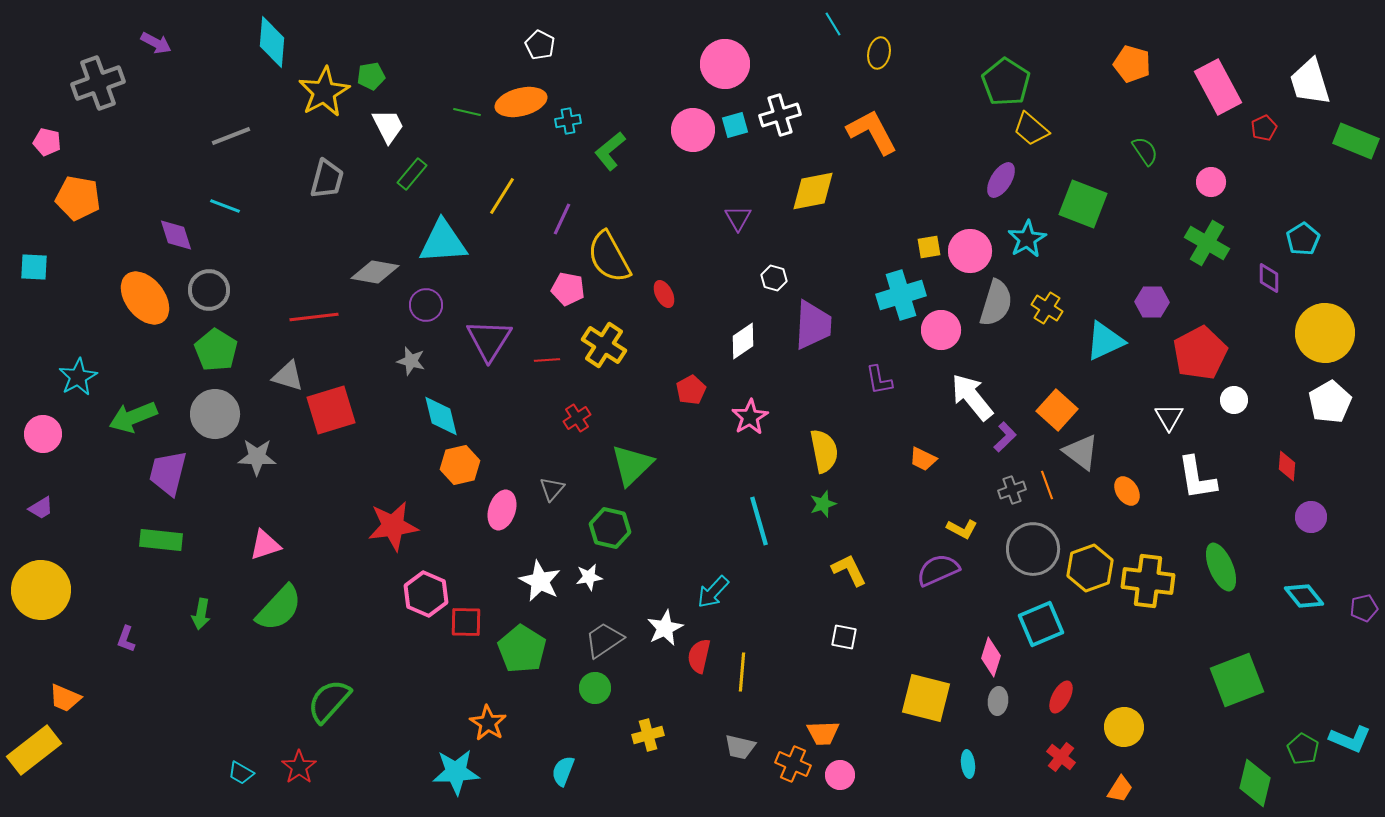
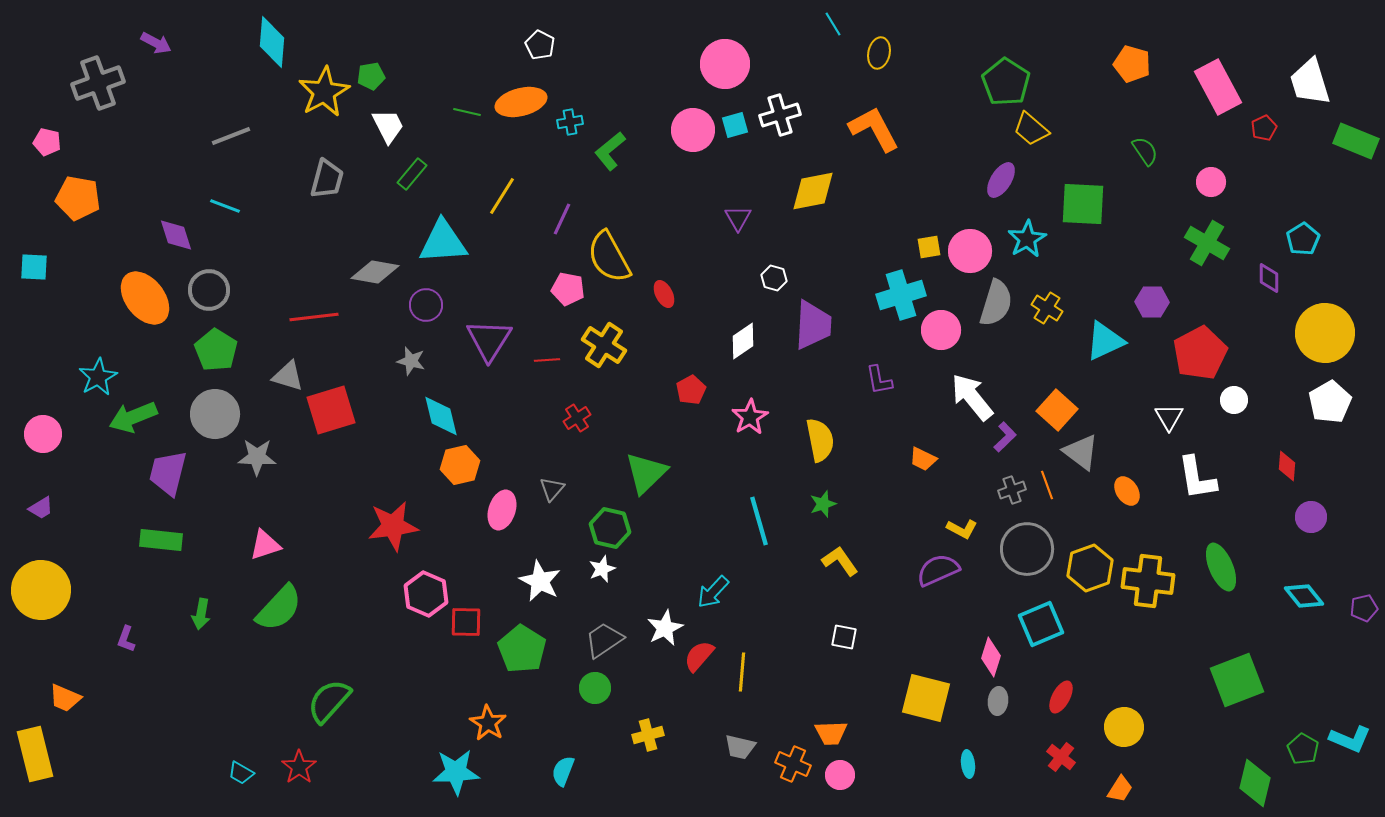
cyan cross at (568, 121): moved 2 px right, 1 px down
orange L-shape at (872, 132): moved 2 px right, 3 px up
green square at (1083, 204): rotated 18 degrees counterclockwise
cyan star at (78, 377): moved 20 px right
yellow semicircle at (824, 451): moved 4 px left, 11 px up
green triangle at (632, 465): moved 14 px right, 8 px down
gray circle at (1033, 549): moved 6 px left
yellow L-shape at (849, 570): moved 9 px left, 9 px up; rotated 9 degrees counterclockwise
white star at (589, 577): moved 13 px right, 8 px up; rotated 12 degrees counterclockwise
red semicircle at (699, 656): rotated 28 degrees clockwise
orange trapezoid at (823, 733): moved 8 px right
yellow rectangle at (34, 750): moved 1 px right, 4 px down; rotated 66 degrees counterclockwise
